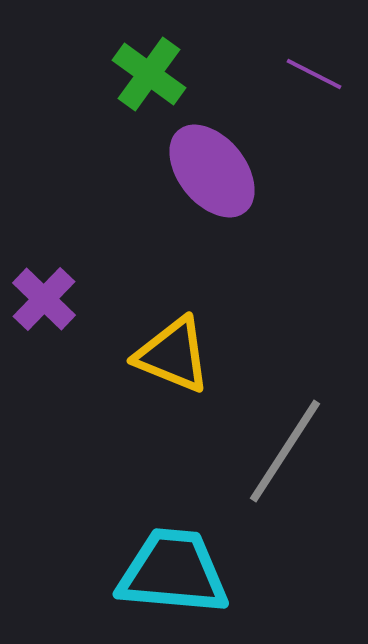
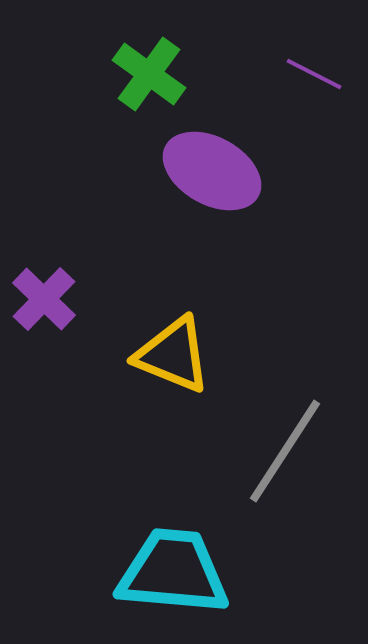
purple ellipse: rotated 22 degrees counterclockwise
